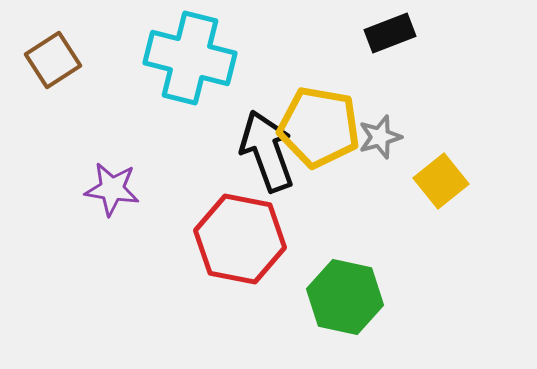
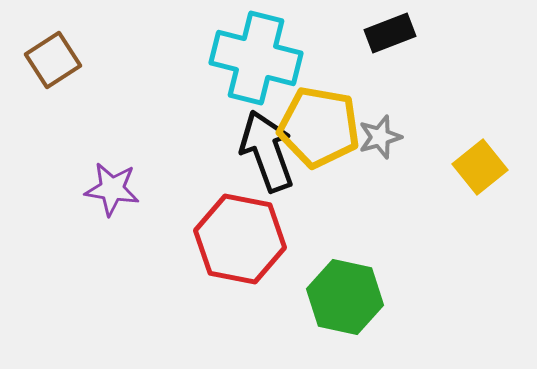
cyan cross: moved 66 px right
yellow square: moved 39 px right, 14 px up
